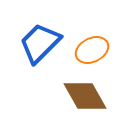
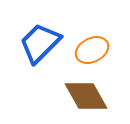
brown diamond: moved 1 px right
